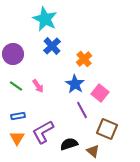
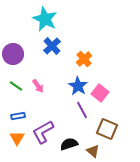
blue star: moved 3 px right, 2 px down
